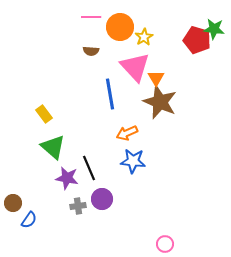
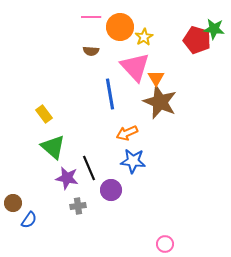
purple circle: moved 9 px right, 9 px up
